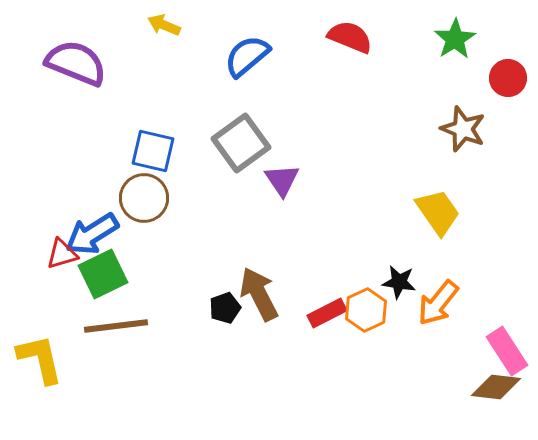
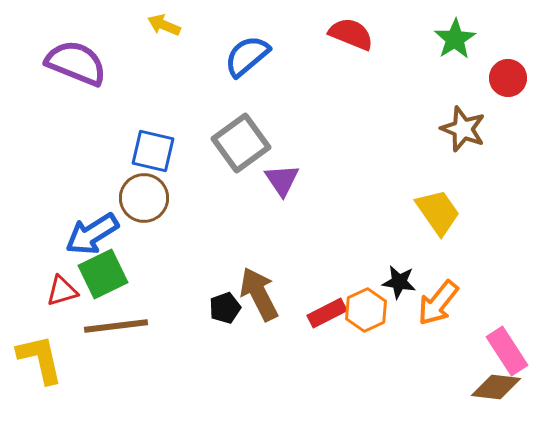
red semicircle: moved 1 px right, 3 px up
red triangle: moved 37 px down
